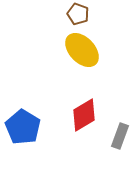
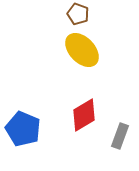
blue pentagon: moved 2 px down; rotated 8 degrees counterclockwise
